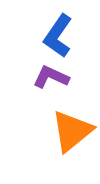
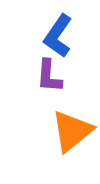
purple L-shape: moved 2 px left, 1 px up; rotated 111 degrees counterclockwise
